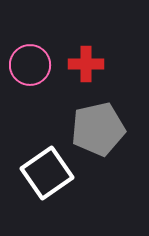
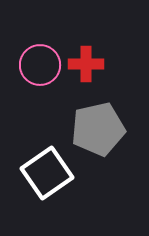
pink circle: moved 10 px right
